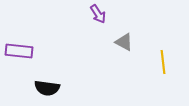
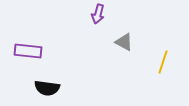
purple arrow: rotated 48 degrees clockwise
purple rectangle: moved 9 px right
yellow line: rotated 25 degrees clockwise
